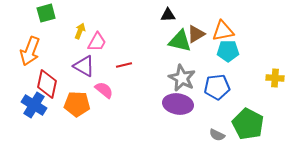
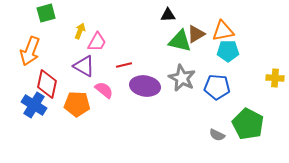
blue pentagon: rotated 10 degrees clockwise
purple ellipse: moved 33 px left, 18 px up
